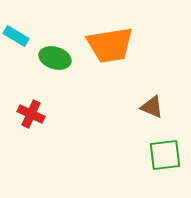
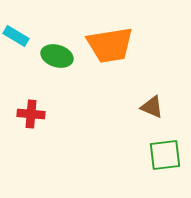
green ellipse: moved 2 px right, 2 px up
red cross: rotated 20 degrees counterclockwise
